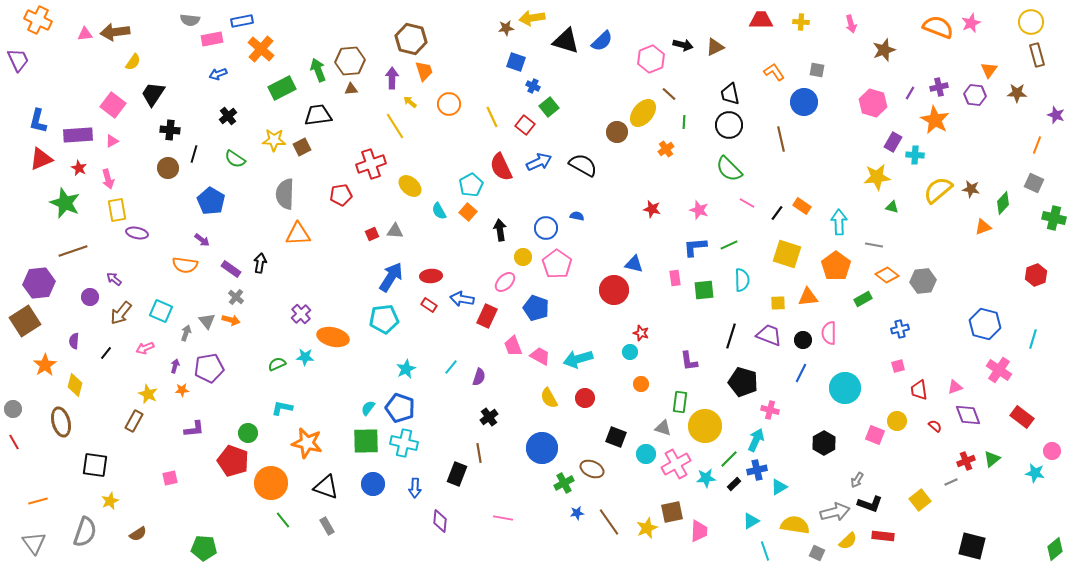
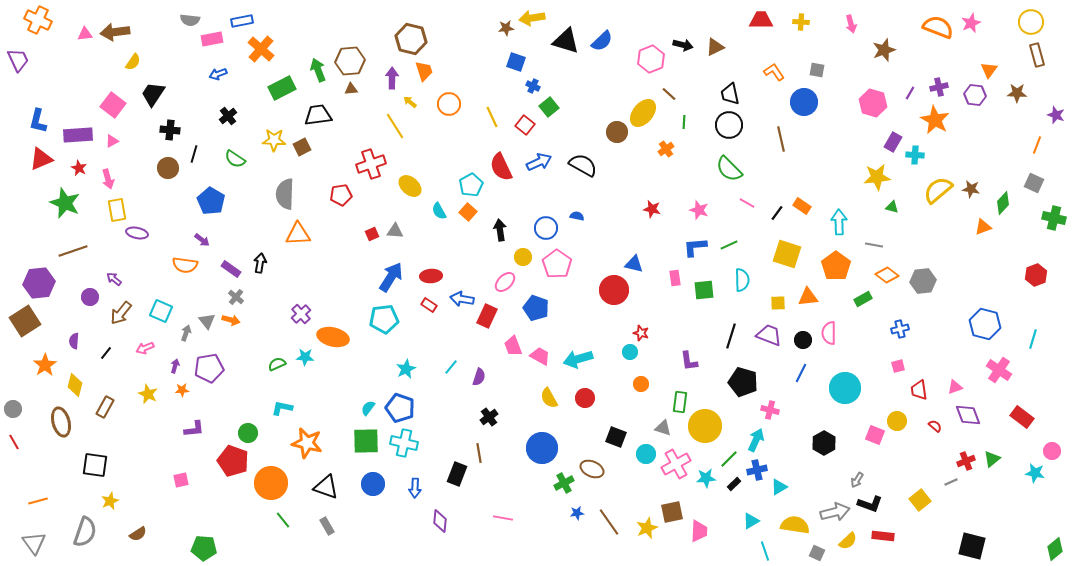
brown rectangle at (134, 421): moved 29 px left, 14 px up
pink square at (170, 478): moved 11 px right, 2 px down
